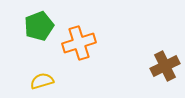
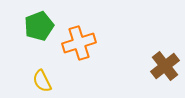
brown cross: rotated 12 degrees counterclockwise
yellow semicircle: rotated 100 degrees counterclockwise
